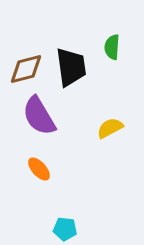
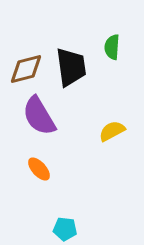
yellow semicircle: moved 2 px right, 3 px down
